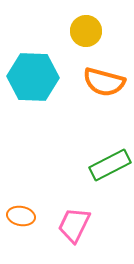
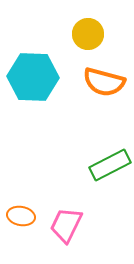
yellow circle: moved 2 px right, 3 px down
pink trapezoid: moved 8 px left
